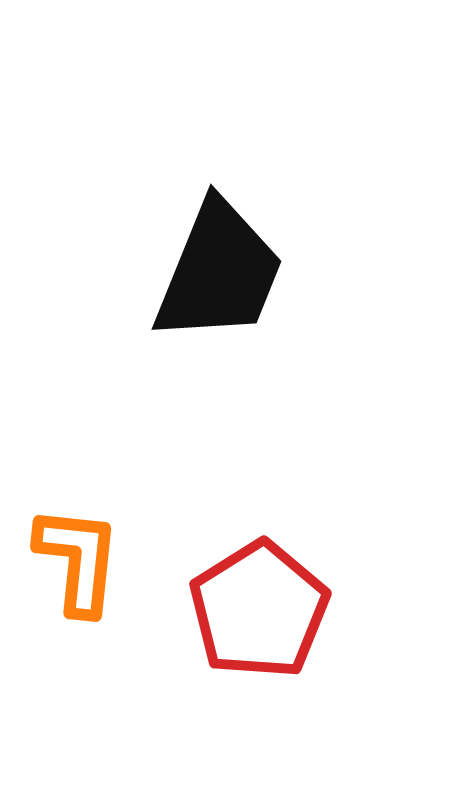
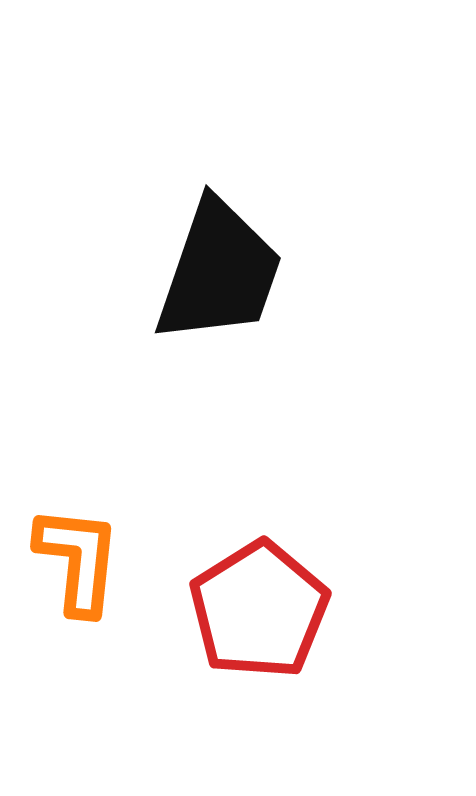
black trapezoid: rotated 3 degrees counterclockwise
